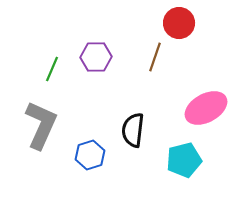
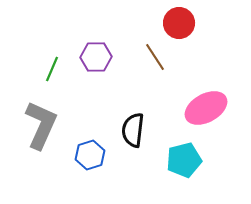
brown line: rotated 52 degrees counterclockwise
